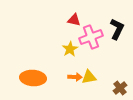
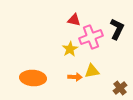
yellow triangle: moved 3 px right, 6 px up
